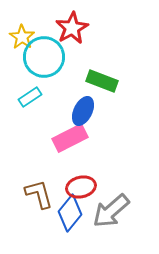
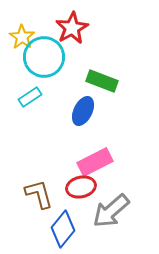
pink rectangle: moved 25 px right, 24 px down
blue diamond: moved 7 px left, 16 px down
